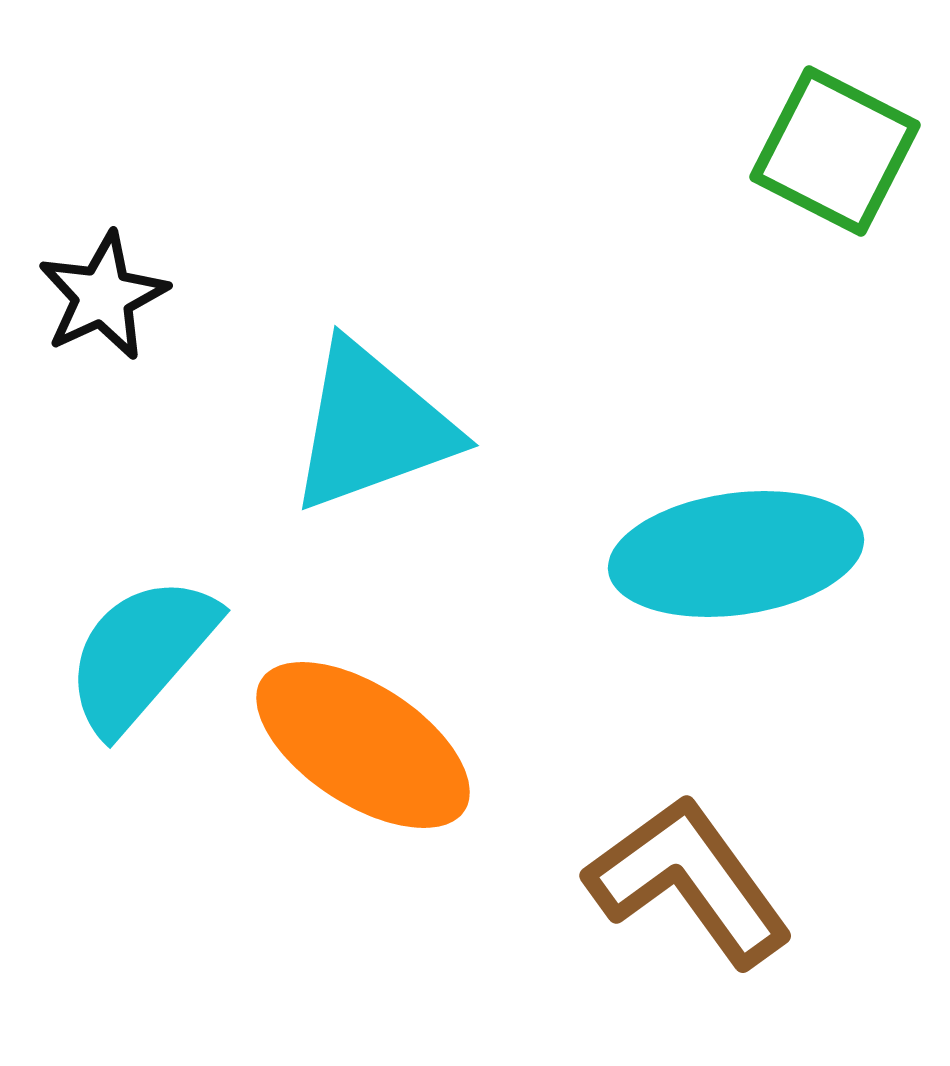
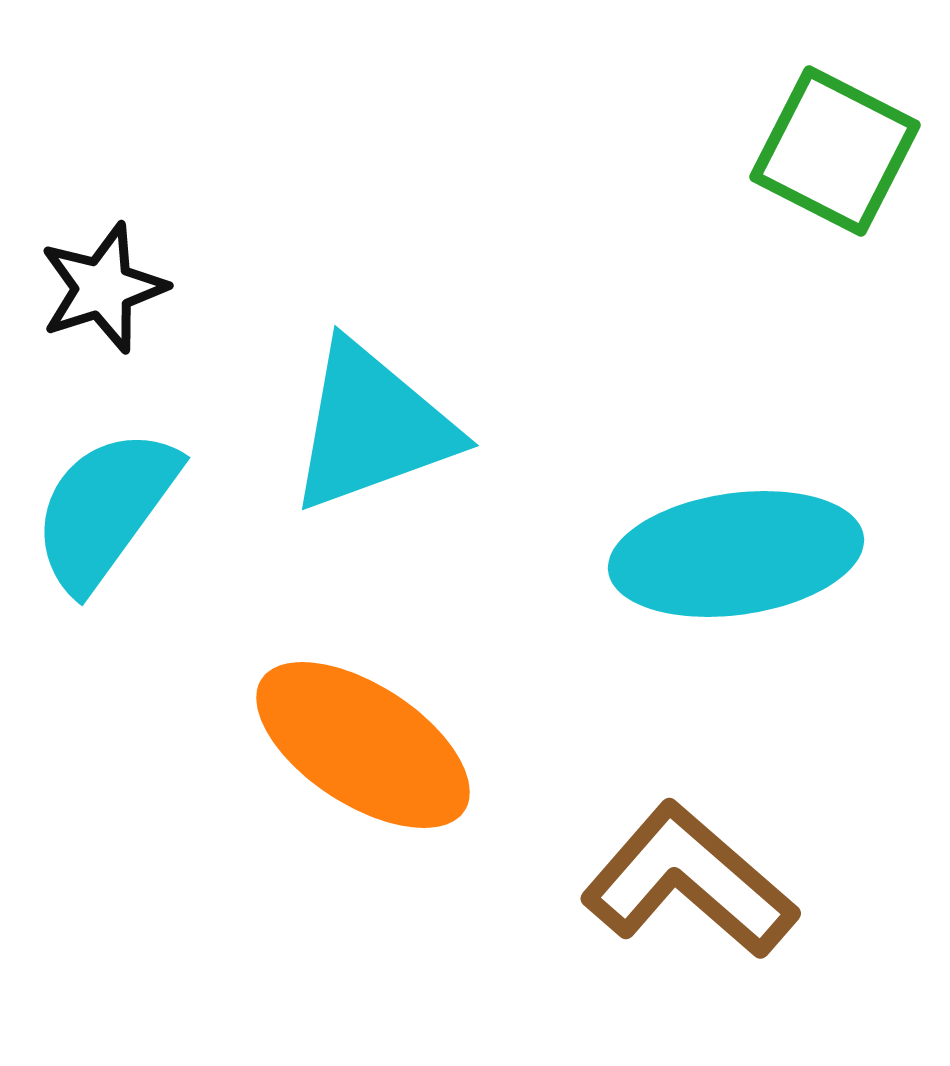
black star: moved 8 px up; rotated 7 degrees clockwise
cyan semicircle: moved 36 px left, 145 px up; rotated 5 degrees counterclockwise
brown L-shape: rotated 13 degrees counterclockwise
